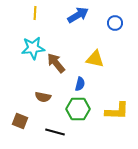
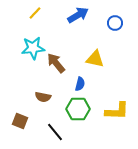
yellow line: rotated 40 degrees clockwise
black line: rotated 36 degrees clockwise
